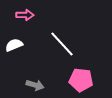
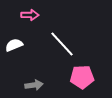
pink arrow: moved 5 px right
pink pentagon: moved 1 px right, 3 px up; rotated 10 degrees counterclockwise
gray arrow: moved 1 px left; rotated 24 degrees counterclockwise
